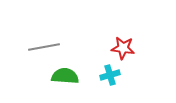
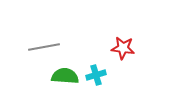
cyan cross: moved 14 px left
